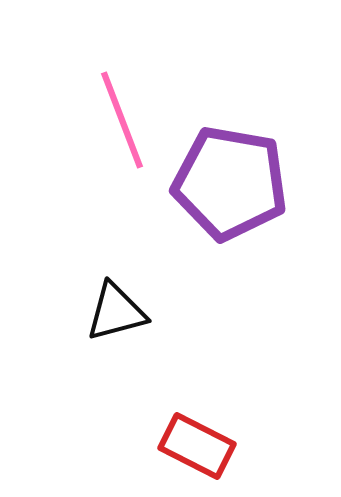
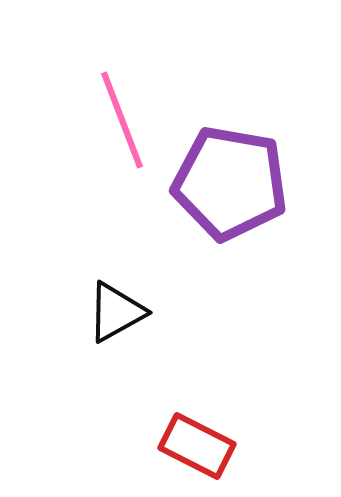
black triangle: rotated 14 degrees counterclockwise
